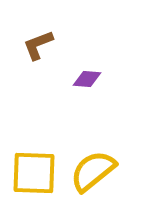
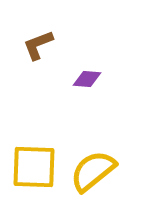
yellow square: moved 6 px up
